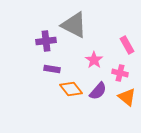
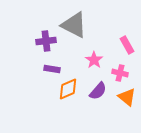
orange diamond: moved 3 px left; rotated 75 degrees counterclockwise
